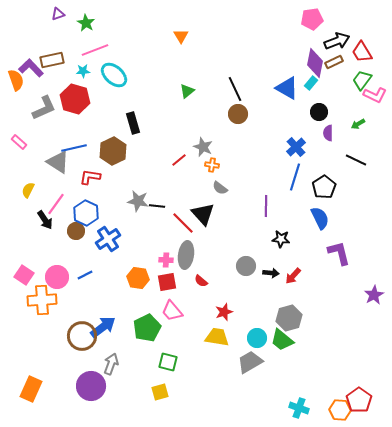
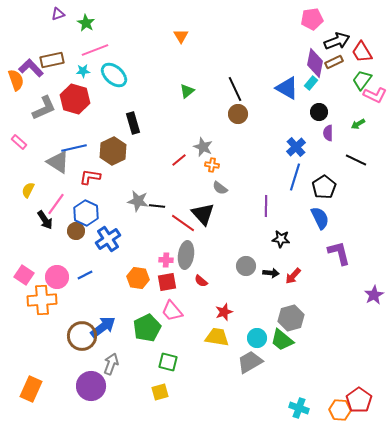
red line at (183, 223): rotated 10 degrees counterclockwise
gray hexagon at (289, 318): moved 2 px right
